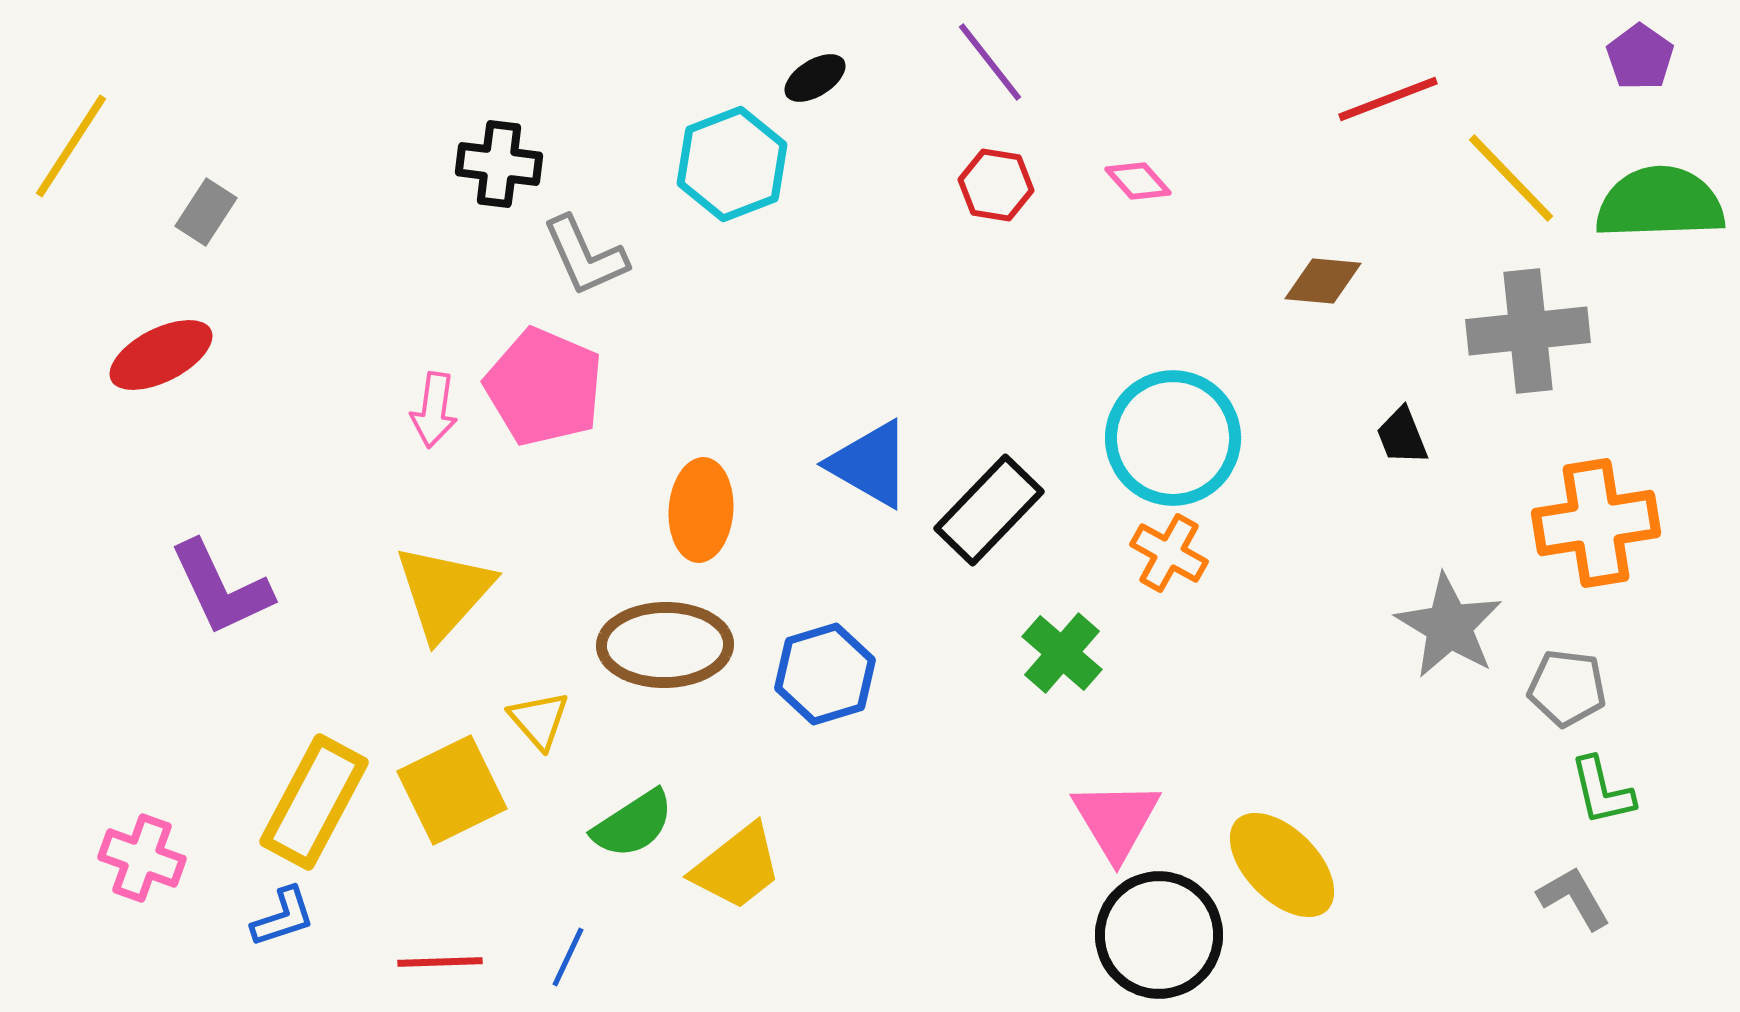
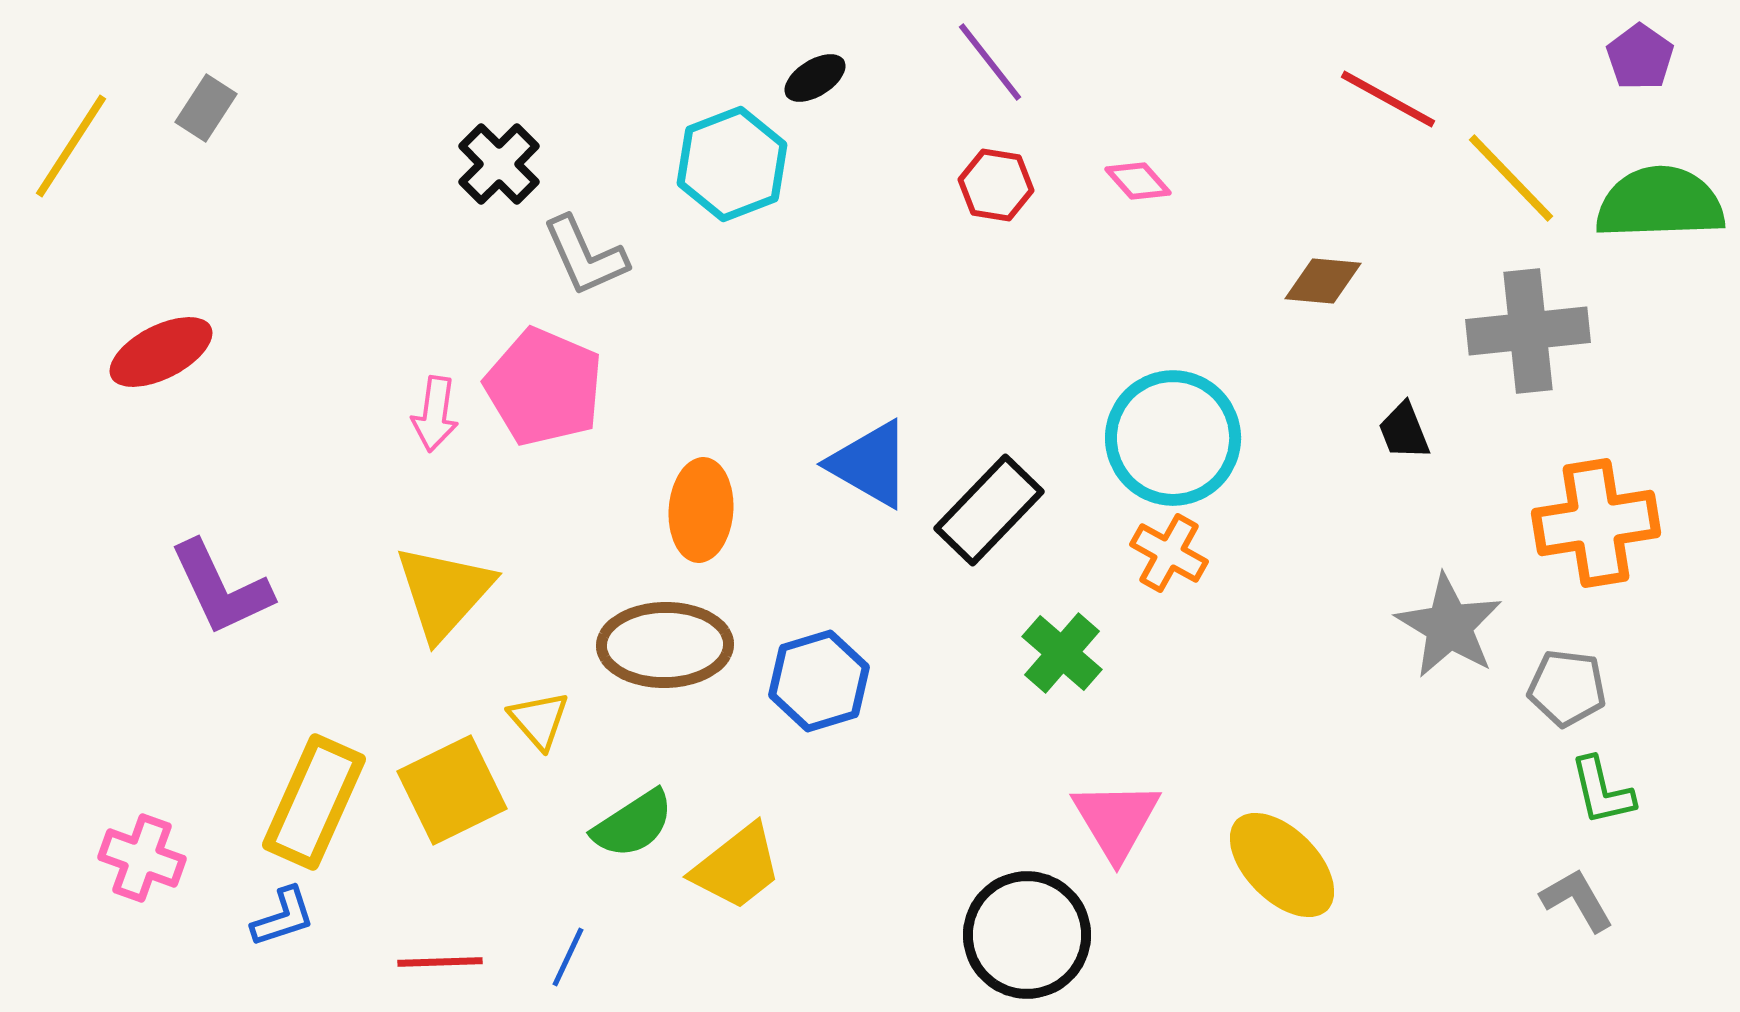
red line at (1388, 99): rotated 50 degrees clockwise
black cross at (499, 164): rotated 38 degrees clockwise
gray rectangle at (206, 212): moved 104 px up
red ellipse at (161, 355): moved 3 px up
pink arrow at (434, 410): moved 1 px right, 4 px down
black trapezoid at (1402, 436): moved 2 px right, 5 px up
blue hexagon at (825, 674): moved 6 px left, 7 px down
yellow rectangle at (314, 802): rotated 4 degrees counterclockwise
gray L-shape at (1574, 898): moved 3 px right, 2 px down
black circle at (1159, 935): moved 132 px left
